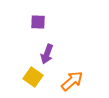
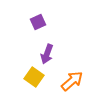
purple square: rotated 28 degrees counterclockwise
yellow square: moved 1 px right
